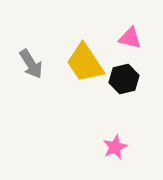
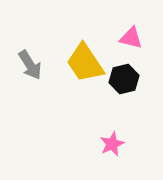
pink triangle: moved 1 px right
gray arrow: moved 1 px left, 1 px down
pink star: moved 3 px left, 3 px up
